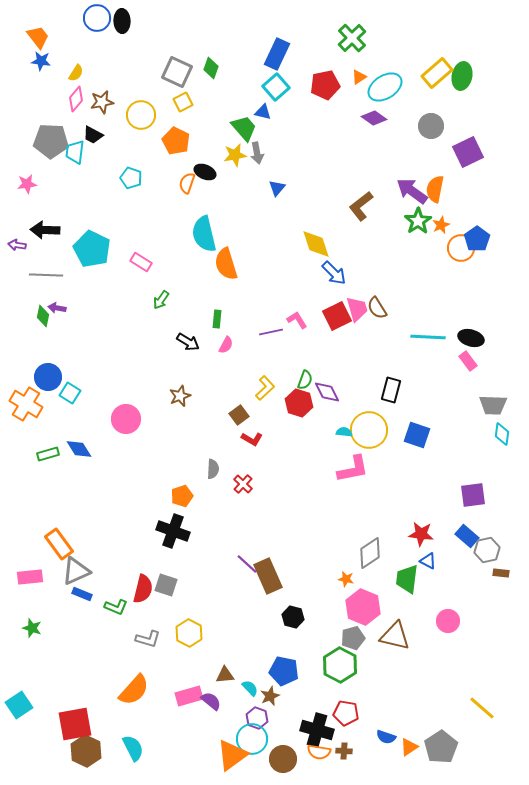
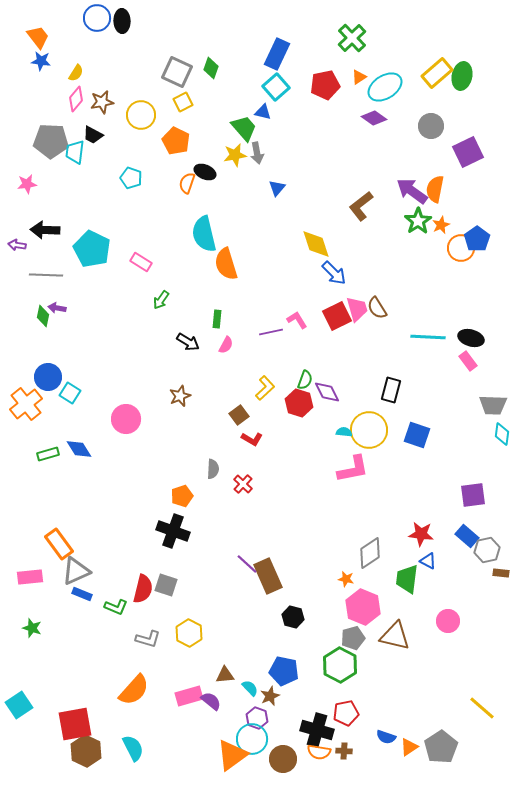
orange cross at (26, 404): rotated 20 degrees clockwise
red pentagon at (346, 713): rotated 20 degrees counterclockwise
